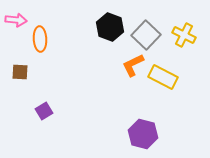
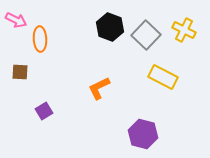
pink arrow: rotated 20 degrees clockwise
yellow cross: moved 5 px up
orange L-shape: moved 34 px left, 23 px down
